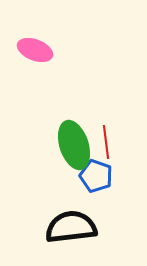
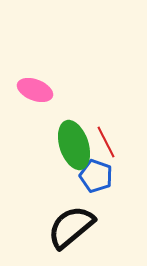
pink ellipse: moved 40 px down
red line: rotated 20 degrees counterclockwise
black semicircle: rotated 33 degrees counterclockwise
